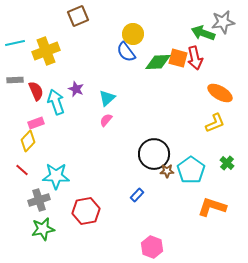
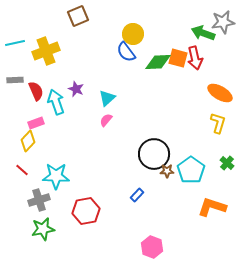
yellow L-shape: moved 3 px right; rotated 50 degrees counterclockwise
